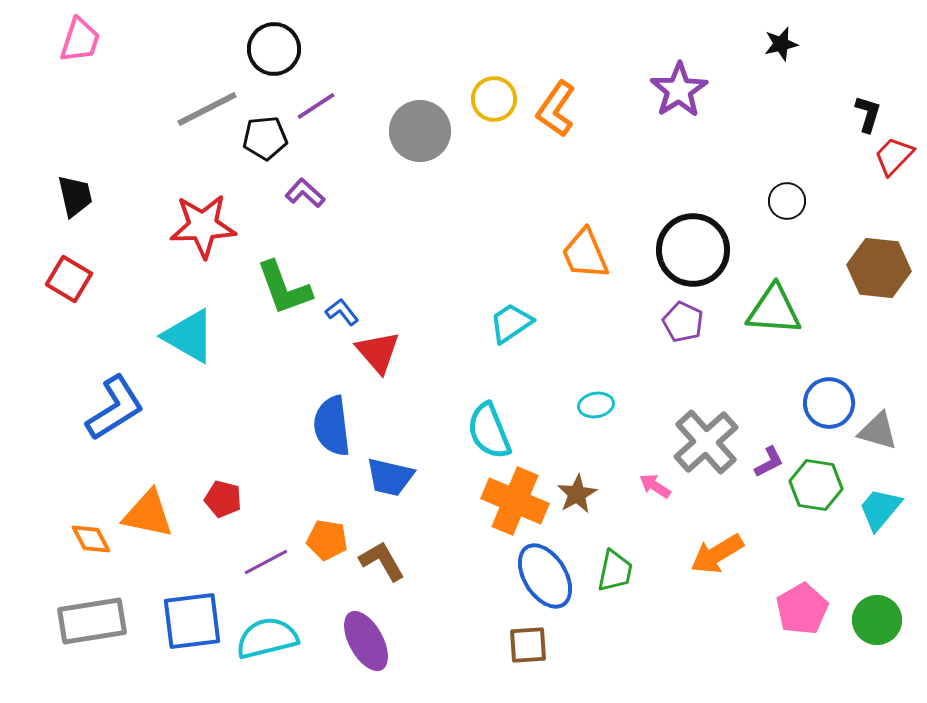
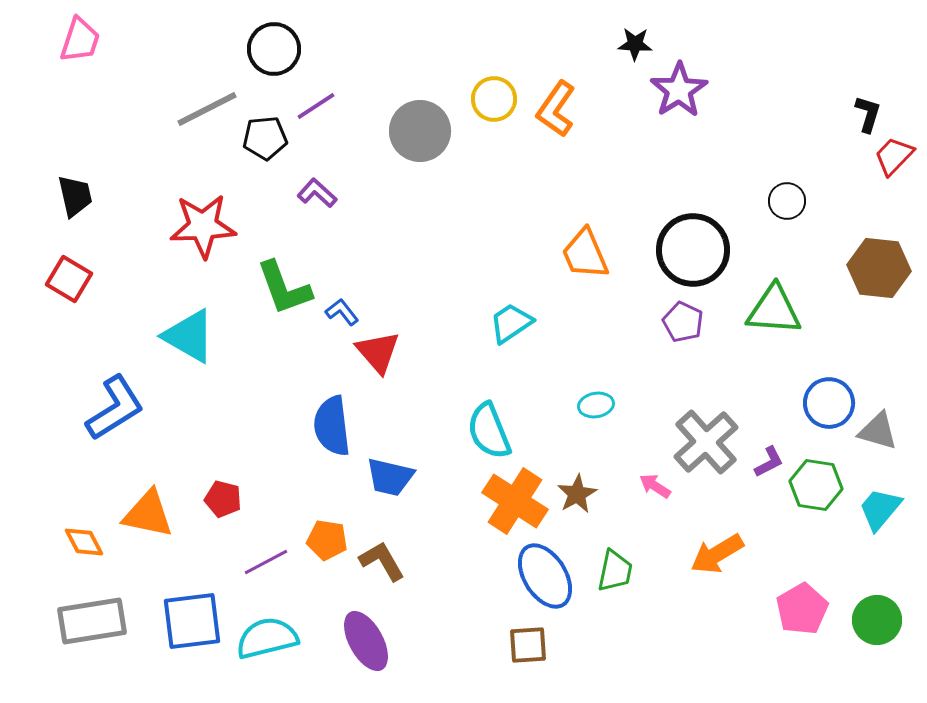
black star at (781, 44): moved 146 px left; rotated 16 degrees clockwise
purple L-shape at (305, 193): moved 12 px right
orange cross at (515, 501): rotated 10 degrees clockwise
orange diamond at (91, 539): moved 7 px left, 3 px down
